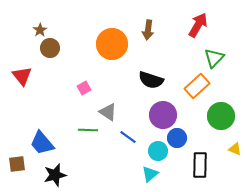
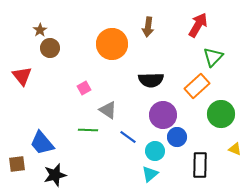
brown arrow: moved 3 px up
green triangle: moved 1 px left, 1 px up
black semicircle: rotated 20 degrees counterclockwise
gray triangle: moved 2 px up
green circle: moved 2 px up
blue circle: moved 1 px up
cyan circle: moved 3 px left
